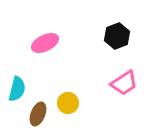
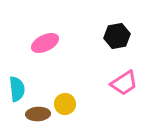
black hexagon: rotated 10 degrees clockwise
cyan semicircle: rotated 20 degrees counterclockwise
yellow circle: moved 3 px left, 1 px down
brown ellipse: rotated 65 degrees clockwise
